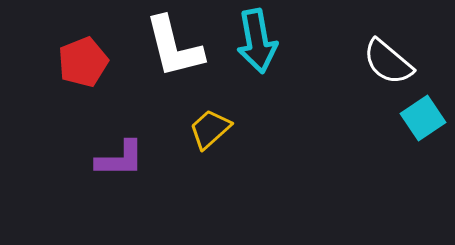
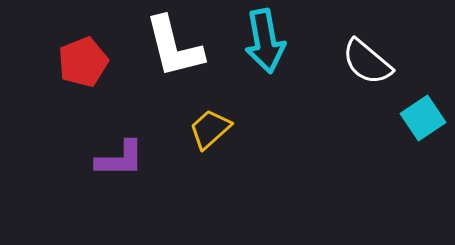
cyan arrow: moved 8 px right
white semicircle: moved 21 px left
